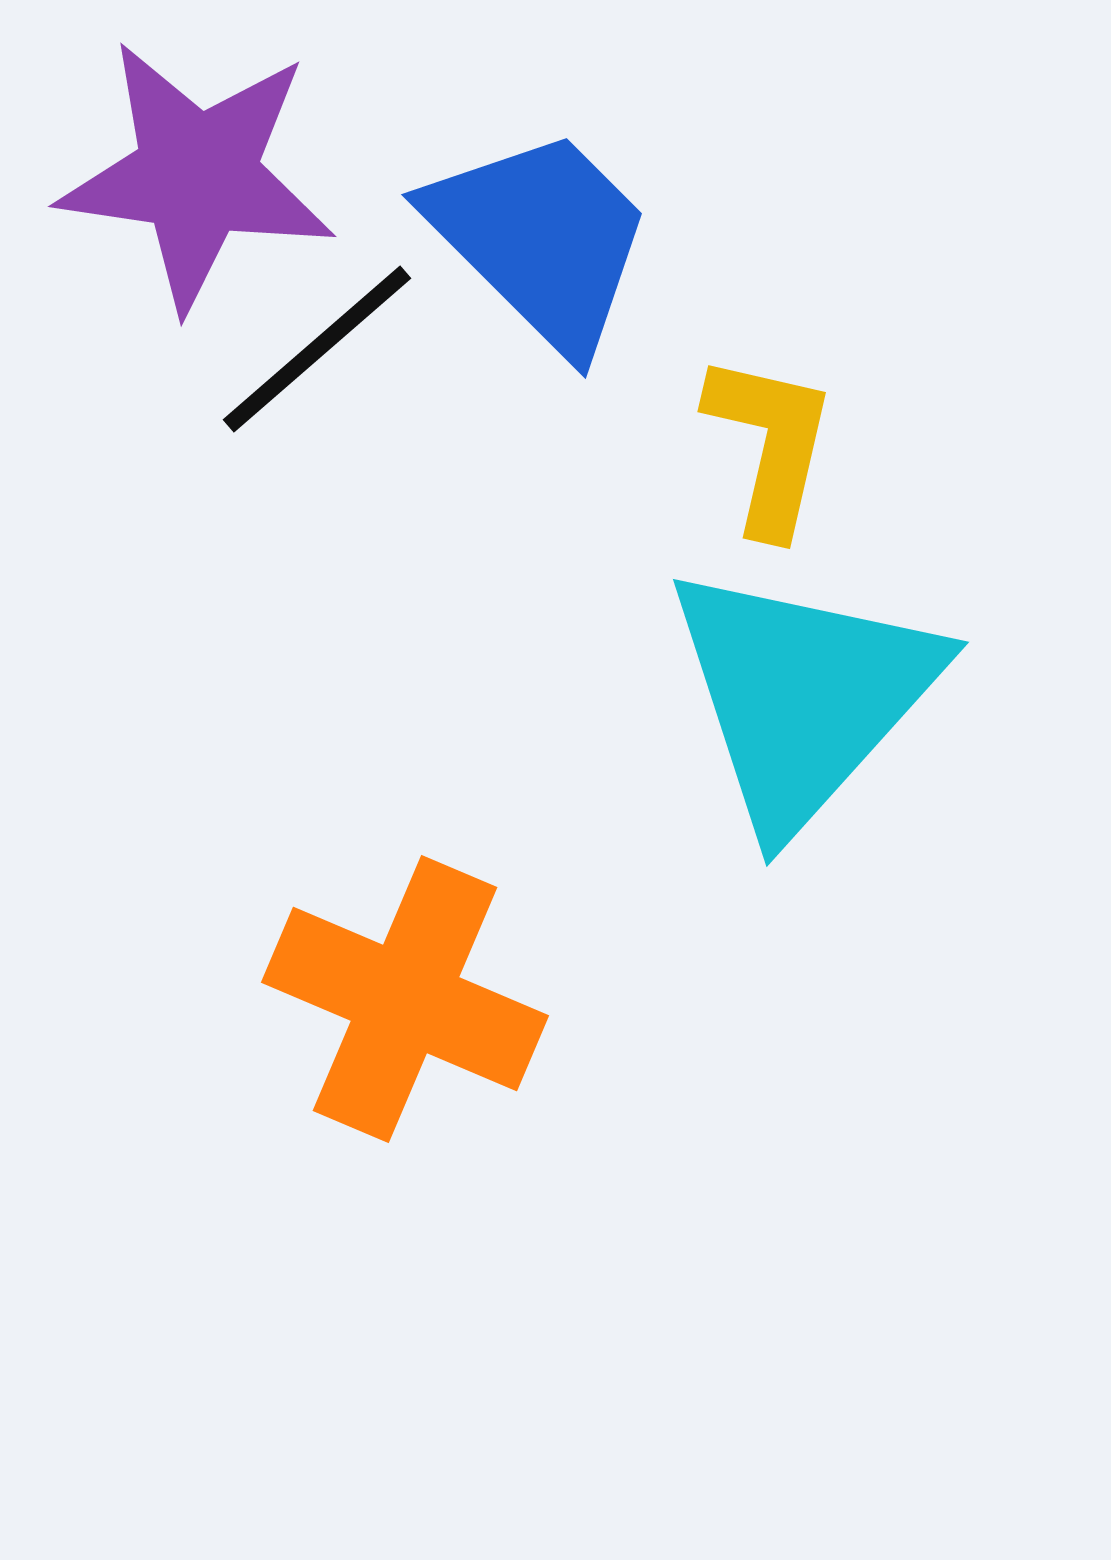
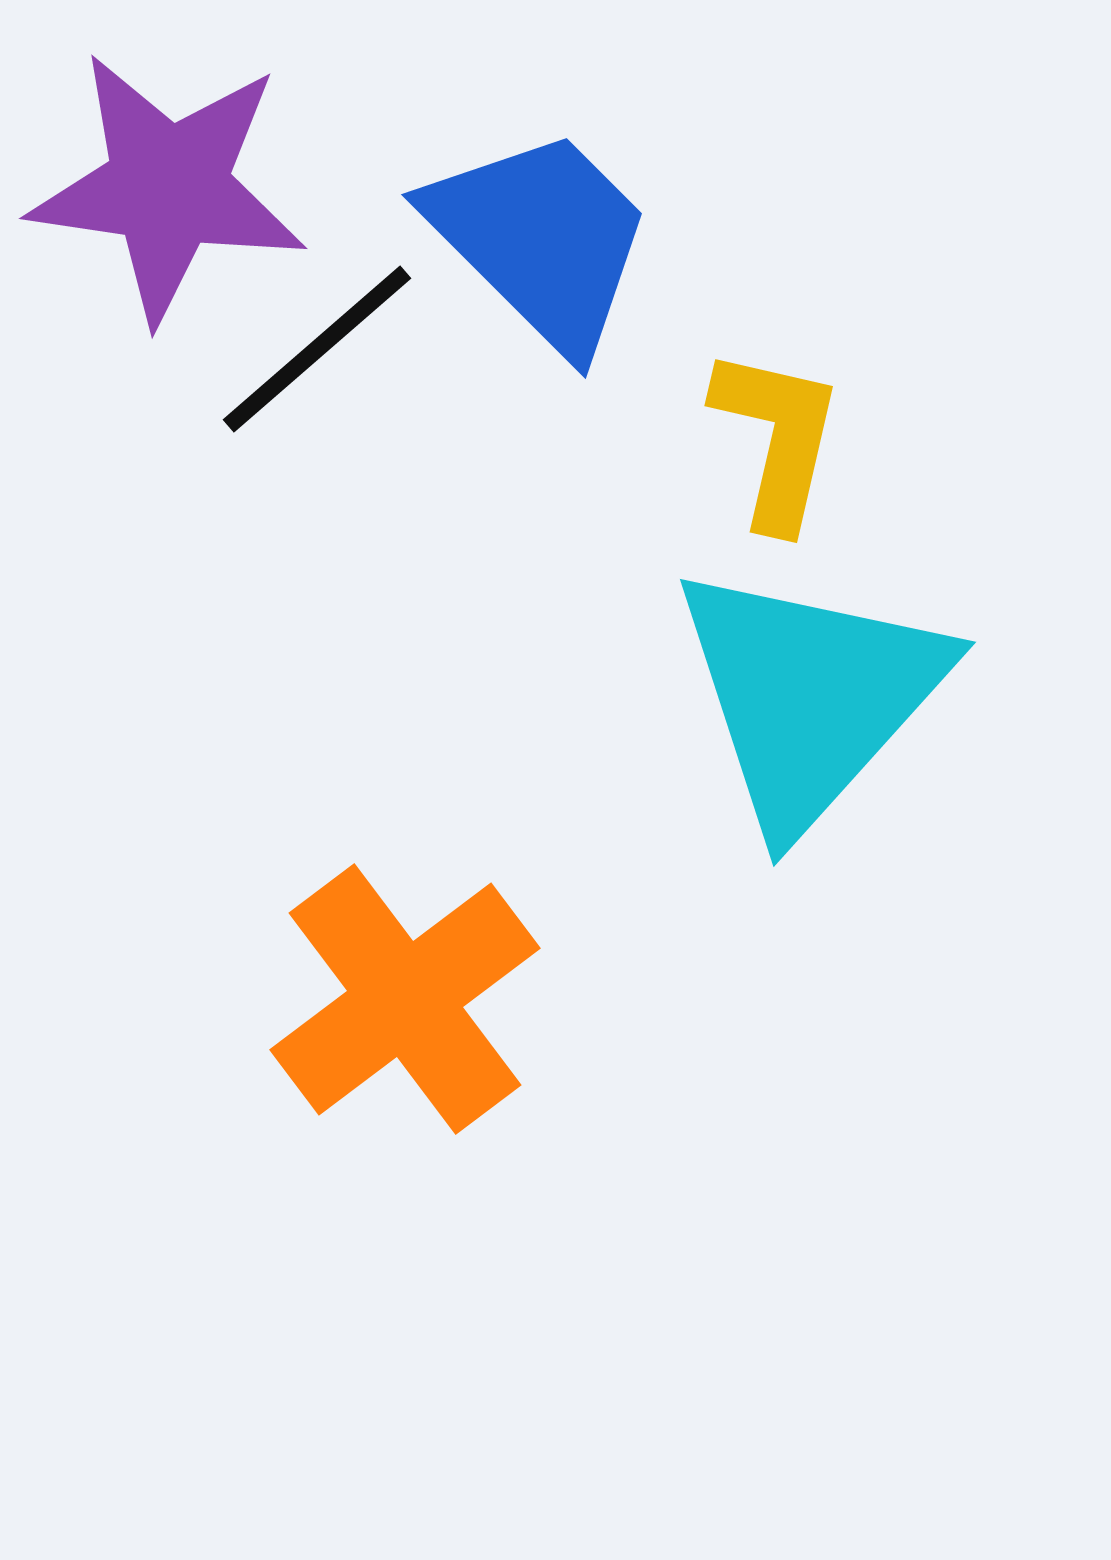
purple star: moved 29 px left, 12 px down
yellow L-shape: moved 7 px right, 6 px up
cyan triangle: moved 7 px right
orange cross: rotated 30 degrees clockwise
